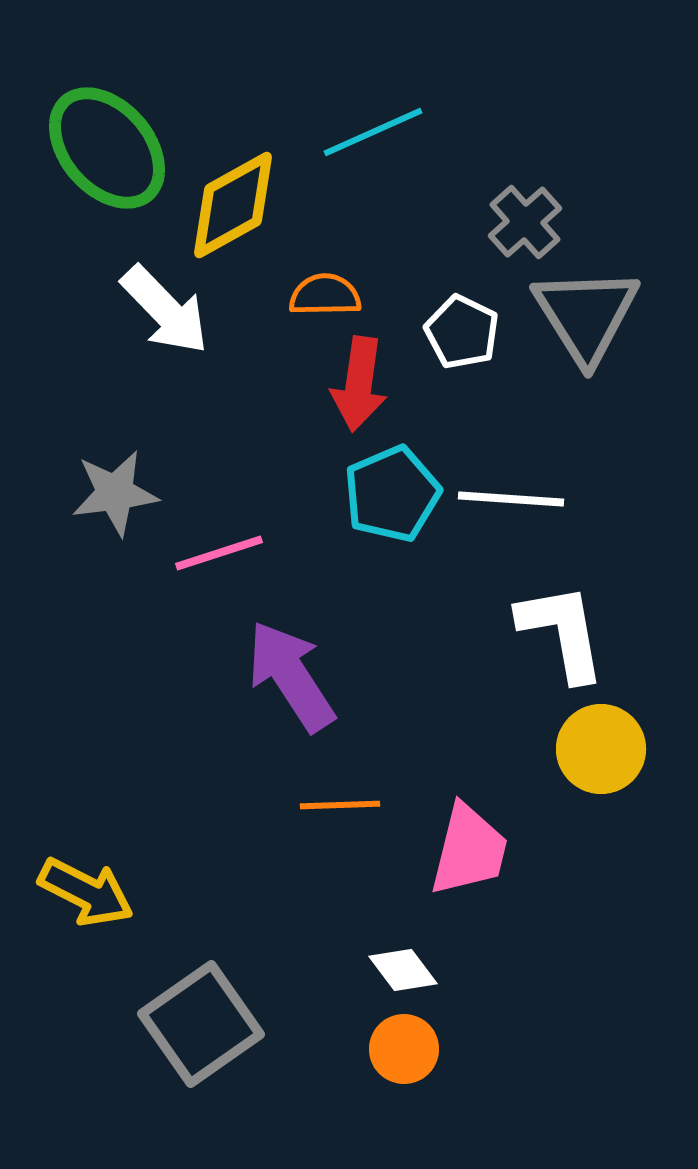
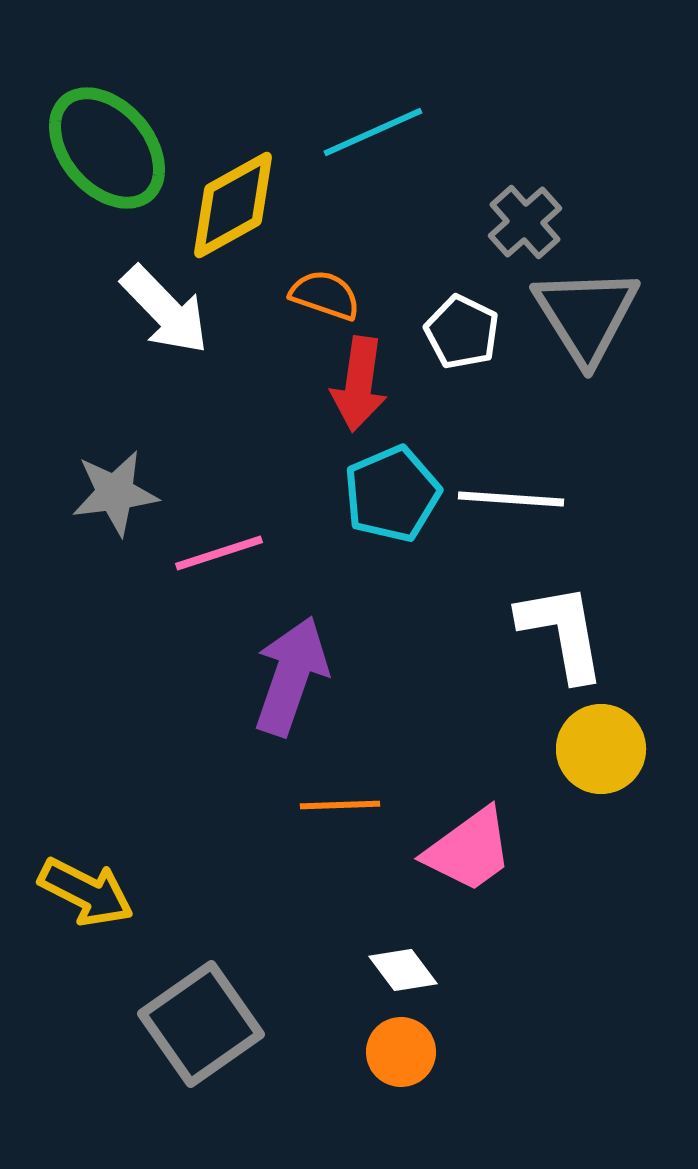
orange semicircle: rotated 20 degrees clockwise
purple arrow: rotated 52 degrees clockwise
pink trapezoid: rotated 40 degrees clockwise
orange circle: moved 3 px left, 3 px down
